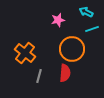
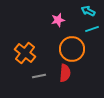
cyan arrow: moved 2 px right, 1 px up
gray line: rotated 64 degrees clockwise
